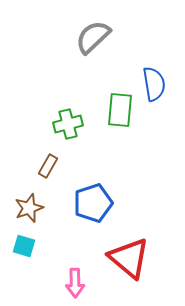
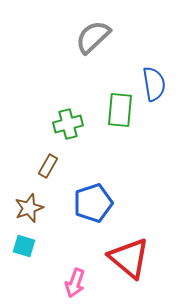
pink arrow: rotated 20 degrees clockwise
